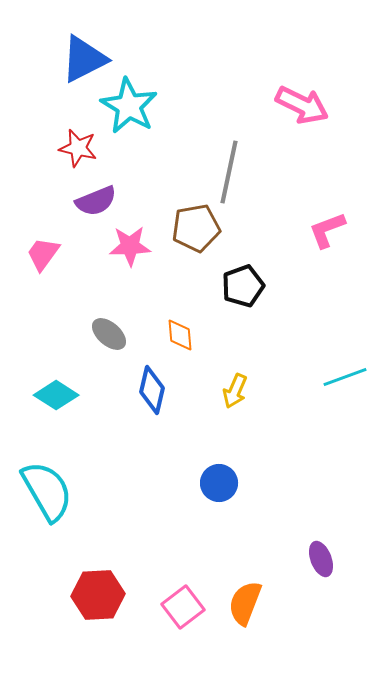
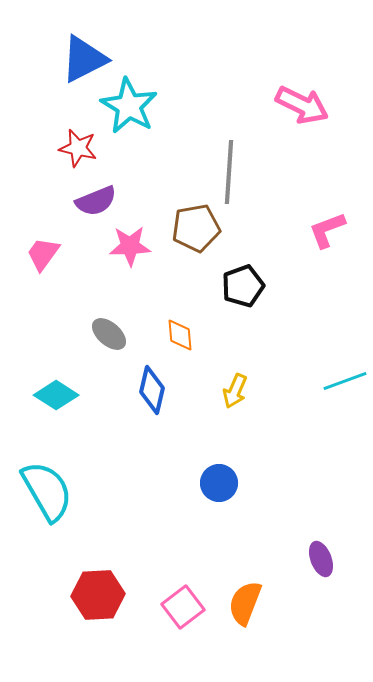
gray line: rotated 8 degrees counterclockwise
cyan line: moved 4 px down
